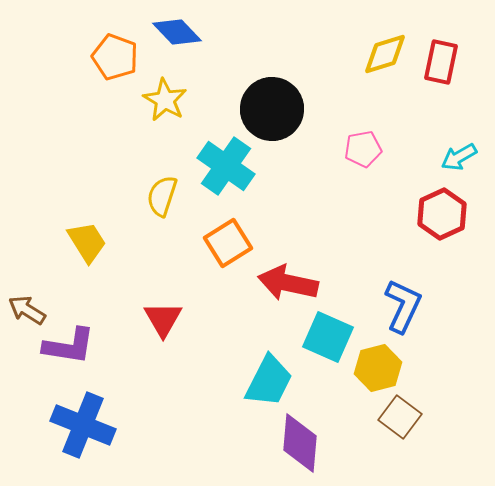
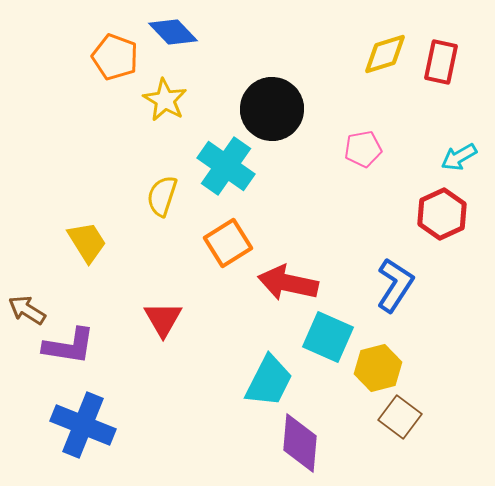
blue diamond: moved 4 px left
blue L-shape: moved 8 px left, 21 px up; rotated 8 degrees clockwise
